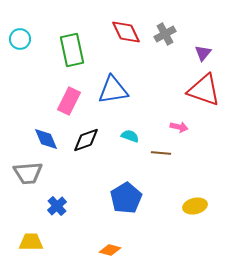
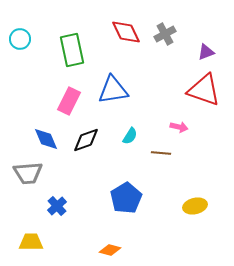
purple triangle: moved 3 px right, 1 px up; rotated 30 degrees clockwise
cyan semicircle: rotated 102 degrees clockwise
